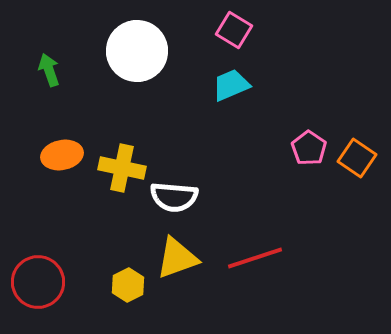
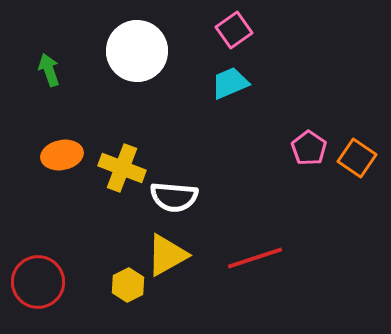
pink square: rotated 24 degrees clockwise
cyan trapezoid: moved 1 px left, 2 px up
yellow cross: rotated 9 degrees clockwise
yellow triangle: moved 10 px left, 3 px up; rotated 9 degrees counterclockwise
